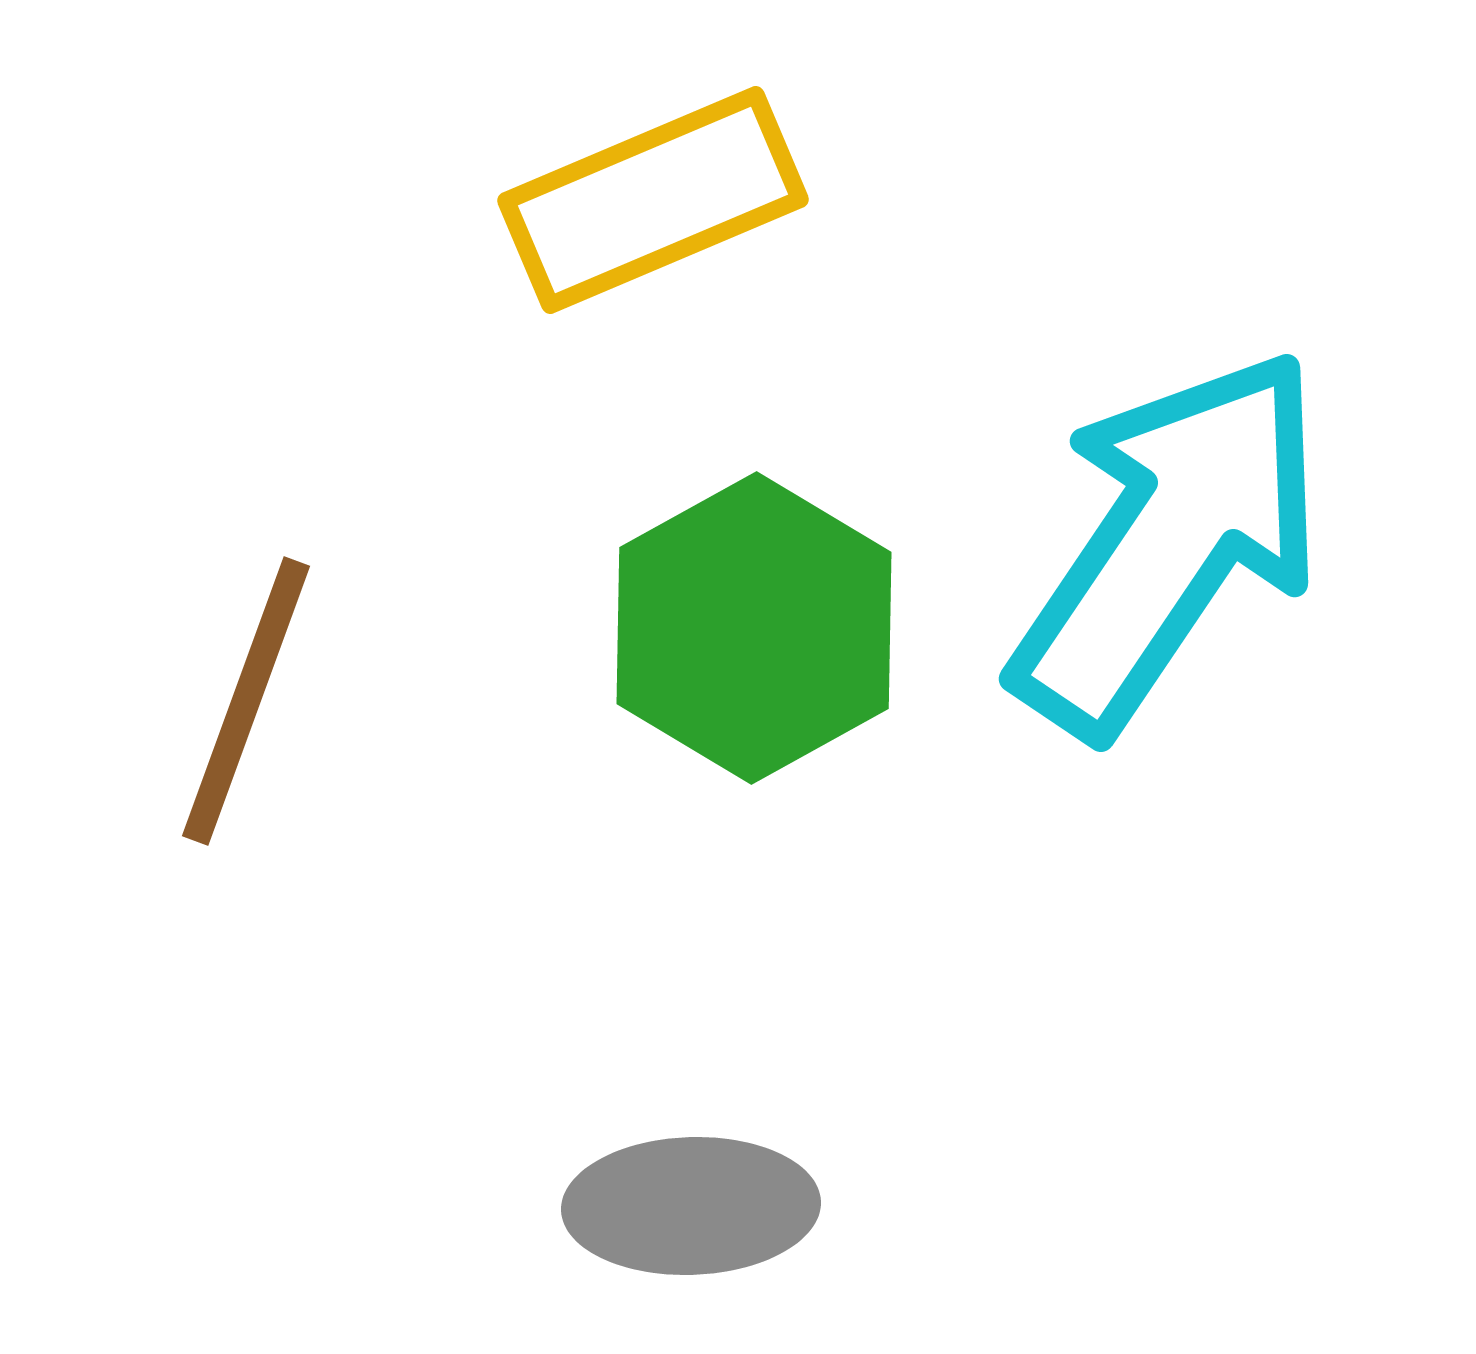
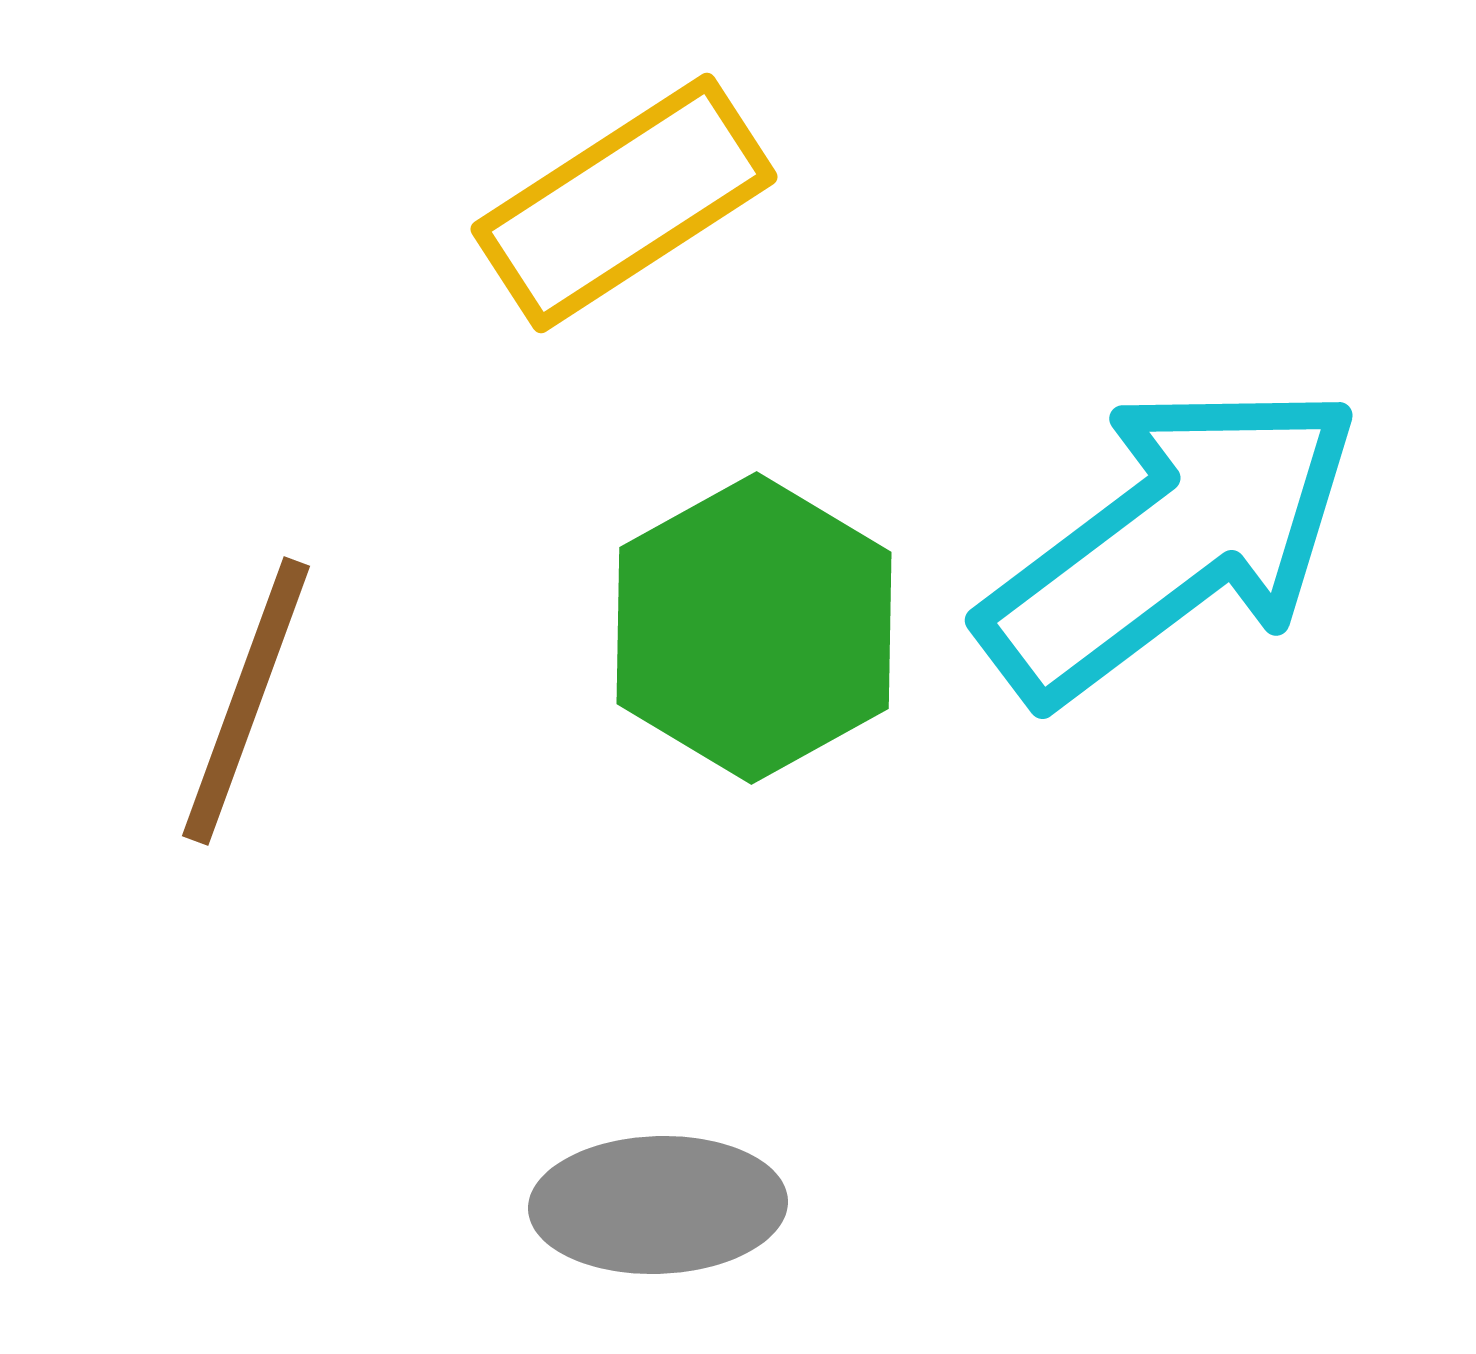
yellow rectangle: moved 29 px left, 3 px down; rotated 10 degrees counterclockwise
cyan arrow: moved 2 px right; rotated 19 degrees clockwise
gray ellipse: moved 33 px left, 1 px up
